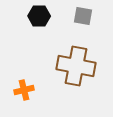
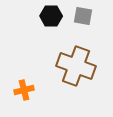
black hexagon: moved 12 px right
brown cross: rotated 9 degrees clockwise
